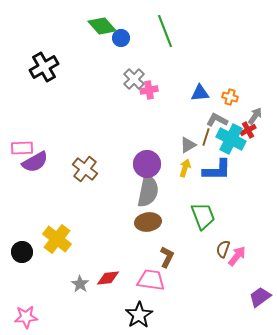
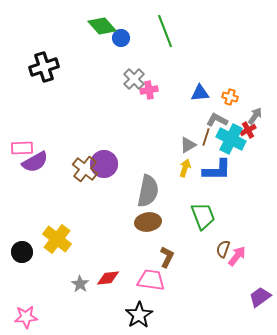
black cross: rotated 12 degrees clockwise
purple circle: moved 43 px left
